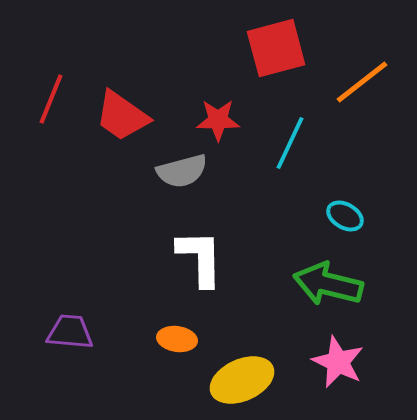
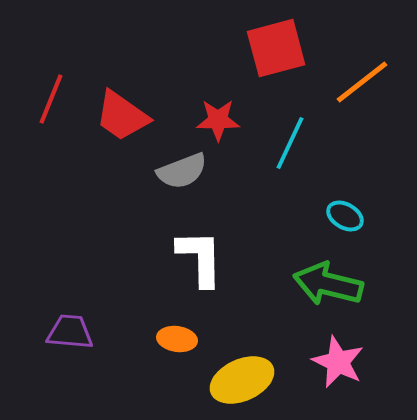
gray semicircle: rotated 6 degrees counterclockwise
